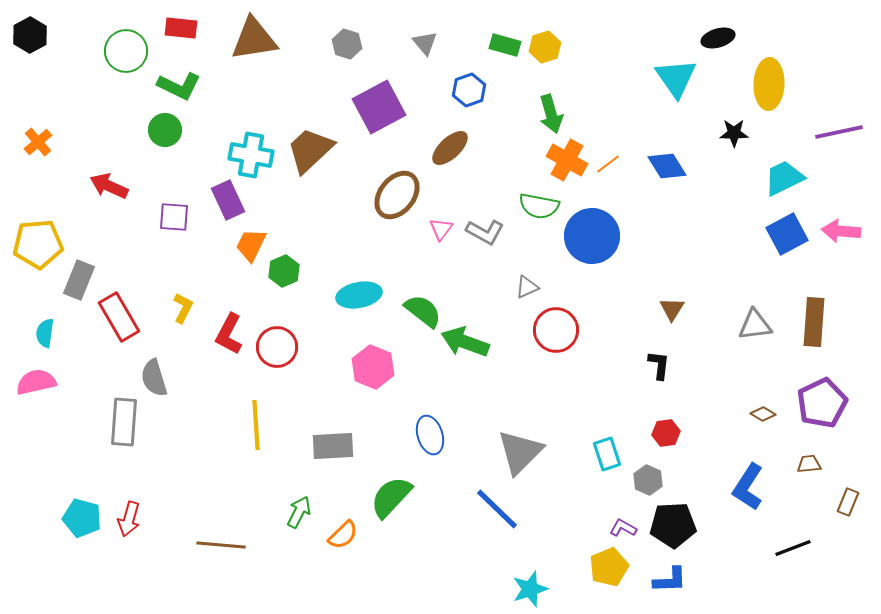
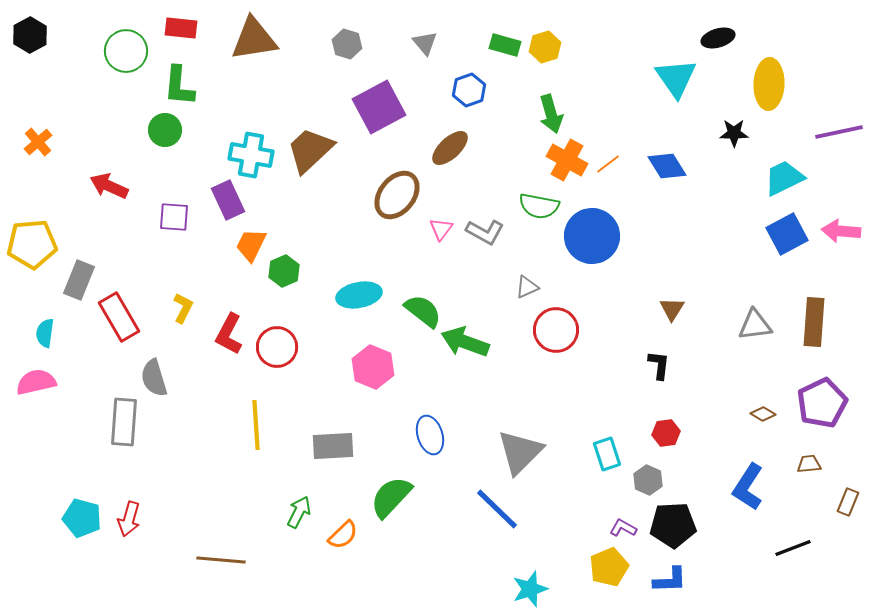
green L-shape at (179, 86): rotated 69 degrees clockwise
yellow pentagon at (38, 244): moved 6 px left
brown line at (221, 545): moved 15 px down
